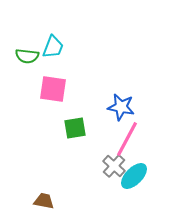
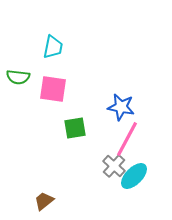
cyan trapezoid: rotated 10 degrees counterclockwise
green semicircle: moved 9 px left, 21 px down
brown trapezoid: rotated 50 degrees counterclockwise
